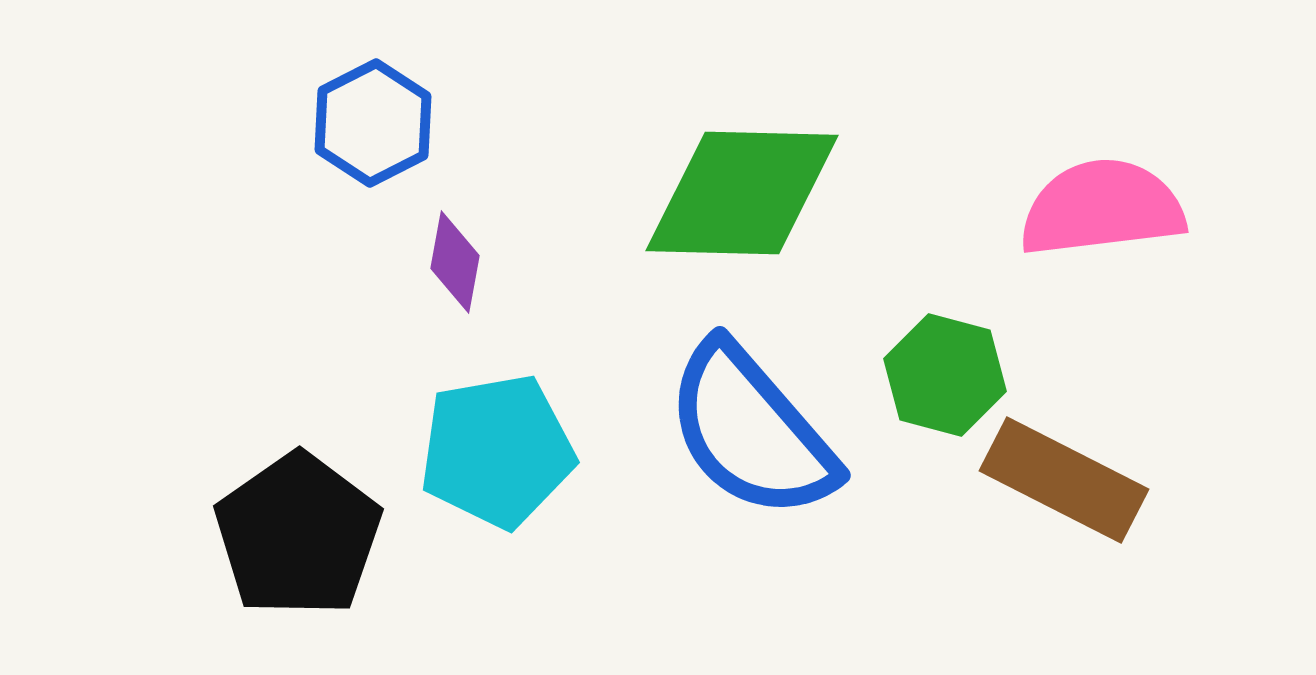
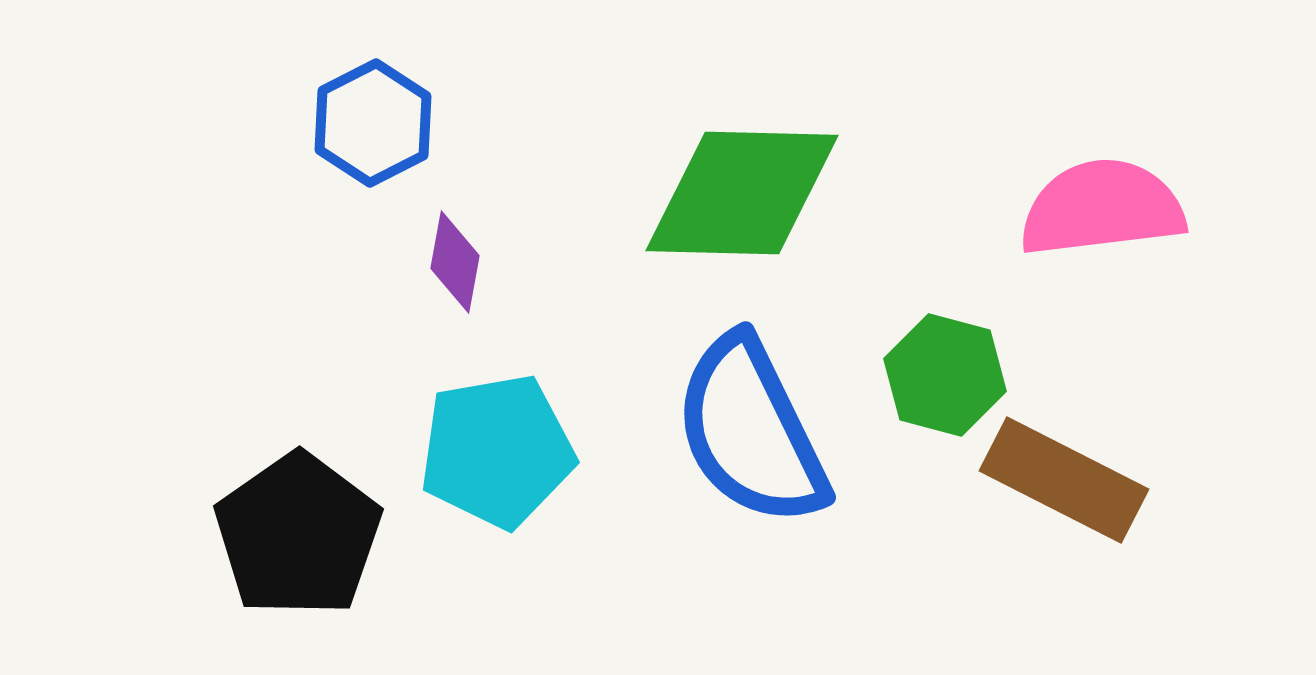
blue semicircle: rotated 15 degrees clockwise
